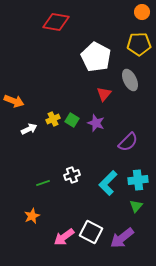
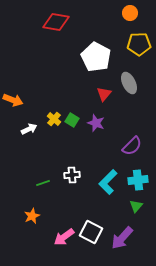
orange circle: moved 12 px left, 1 px down
gray ellipse: moved 1 px left, 3 px down
orange arrow: moved 1 px left, 1 px up
yellow cross: moved 1 px right; rotated 24 degrees counterclockwise
purple semicircle: moved 4 px right, 4 px down
white cross: rotated 14 degrees clockwise
cyan L-shape: moved 1 px up
purple arrow: rotated 10 degrees counterclockwise
